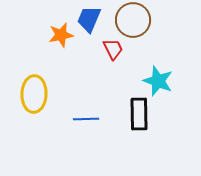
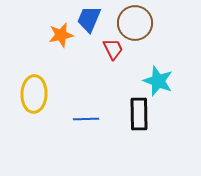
brown circle: moved 2 px right, 3 px down
